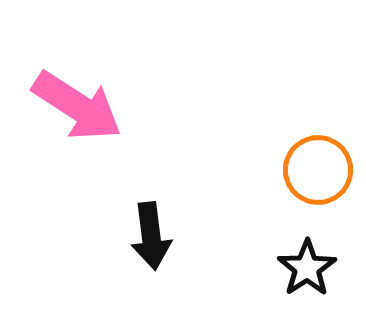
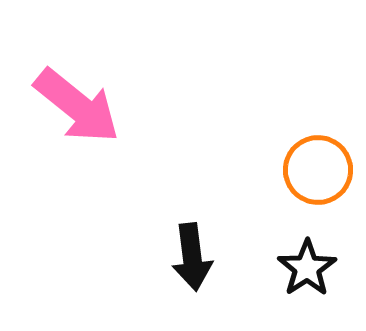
pink arrow: rotated 6 degrees clockwise
black arrow: moved 41 px right, 21 px down
